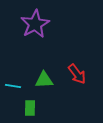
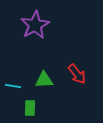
purple star: moved 1 px down
